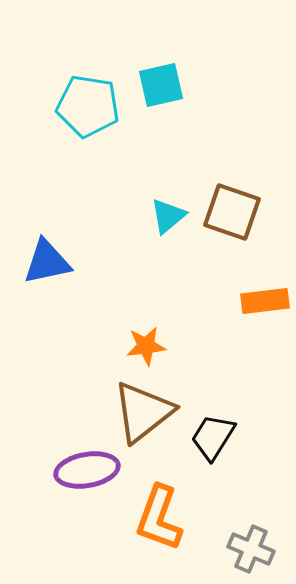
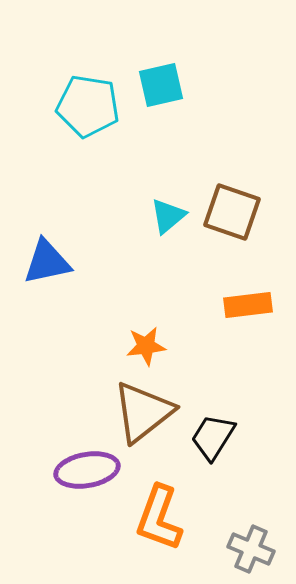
orange rectangle: moved 17 px left, 4 px down
